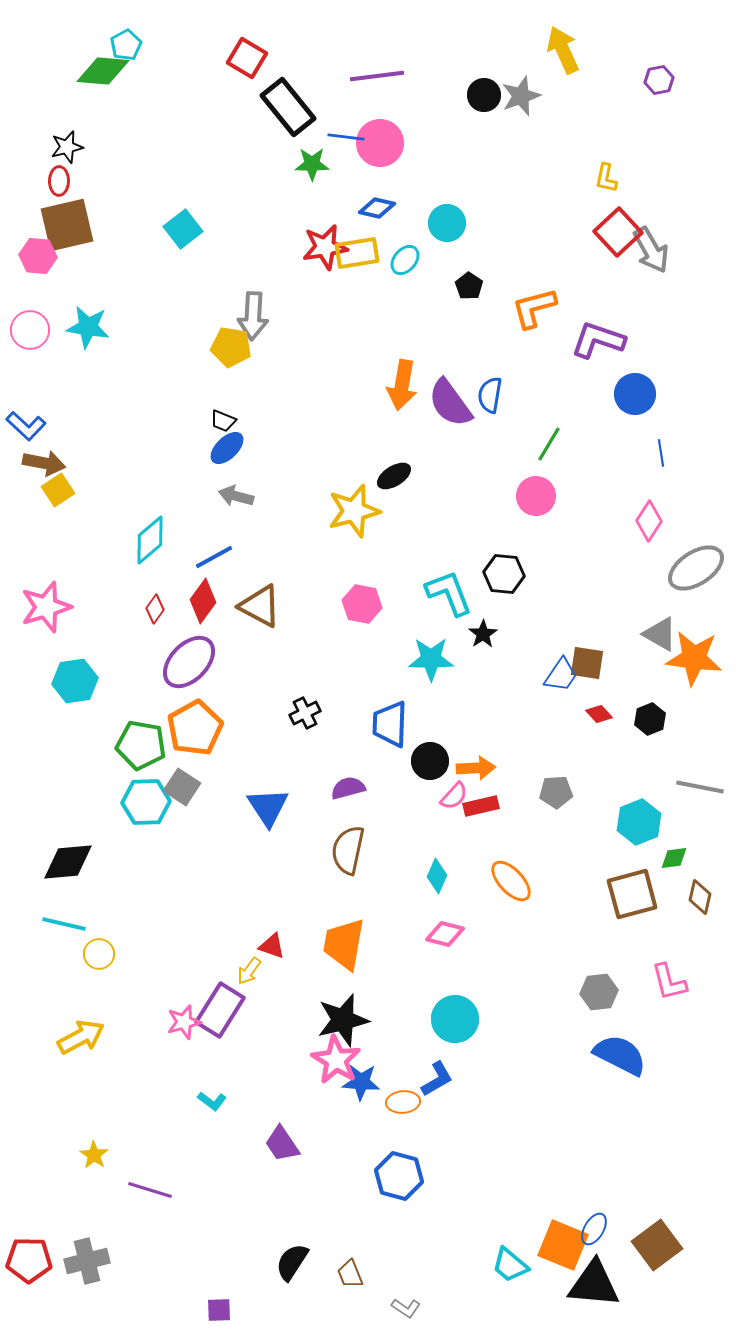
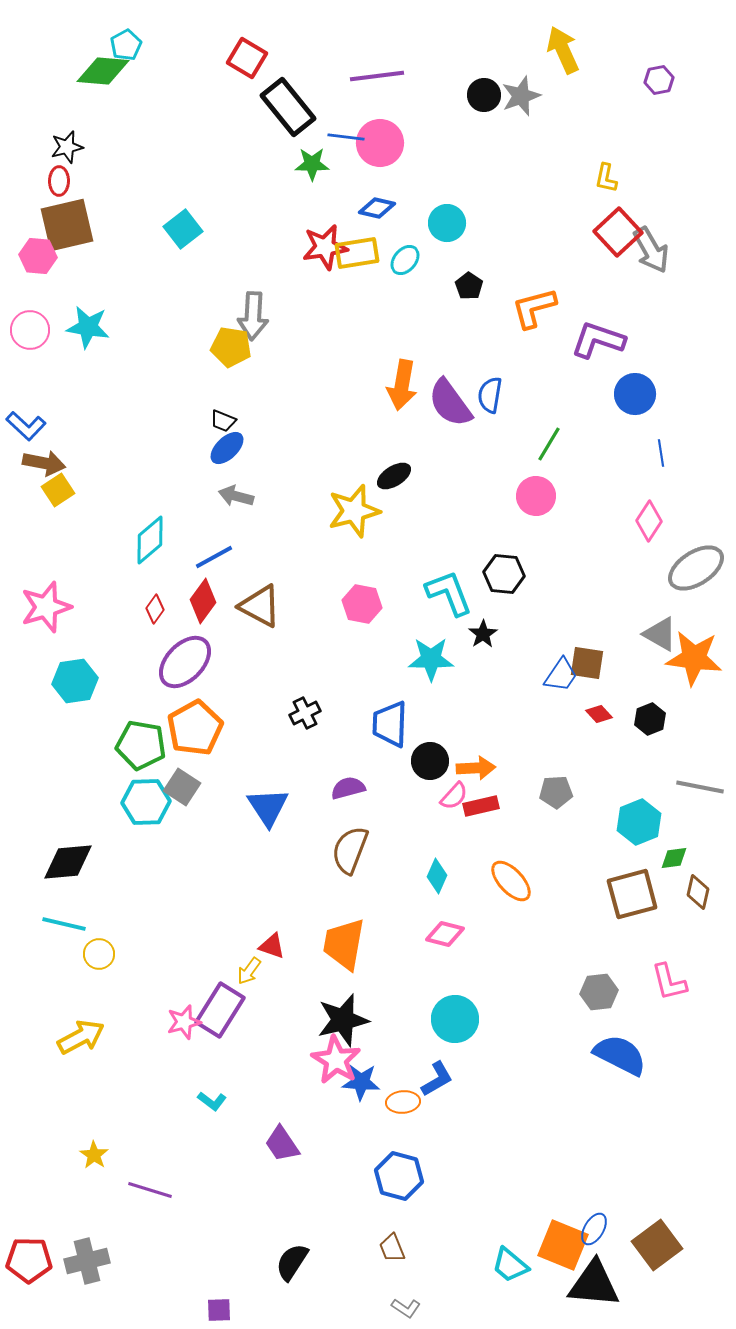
purple ellipse at (189, 662): moved 4 px left
brown semicircle at (348, 850): moved 2 px right; rotated 9 degrees clockwise
brown diamond at (700, 897): moved 2 px left, 5 px up
brown trapezoid at (350, 1274): moved 42 px right, 26 px up
